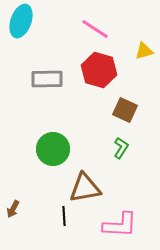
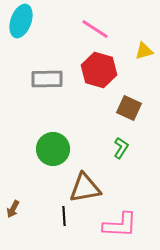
brown square: moved 4 px right, 2 px up
